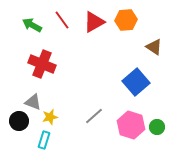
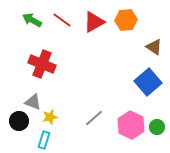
red line: rotated 18 degrees counterclockwise
green arrow: moved 5 px up
blue square: moved 12 px right
gray line: moved 2 px down
pink hexagon: rotated 8 degrees clockwise
